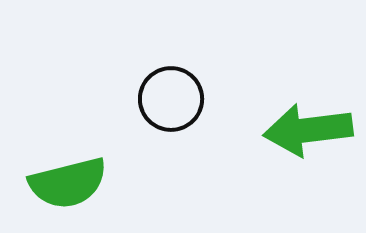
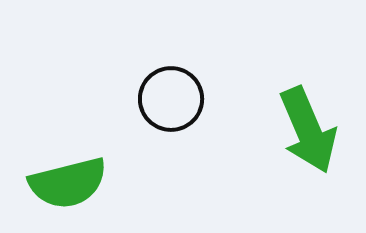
green arrow: rotated 106 degrees counterclockwise
